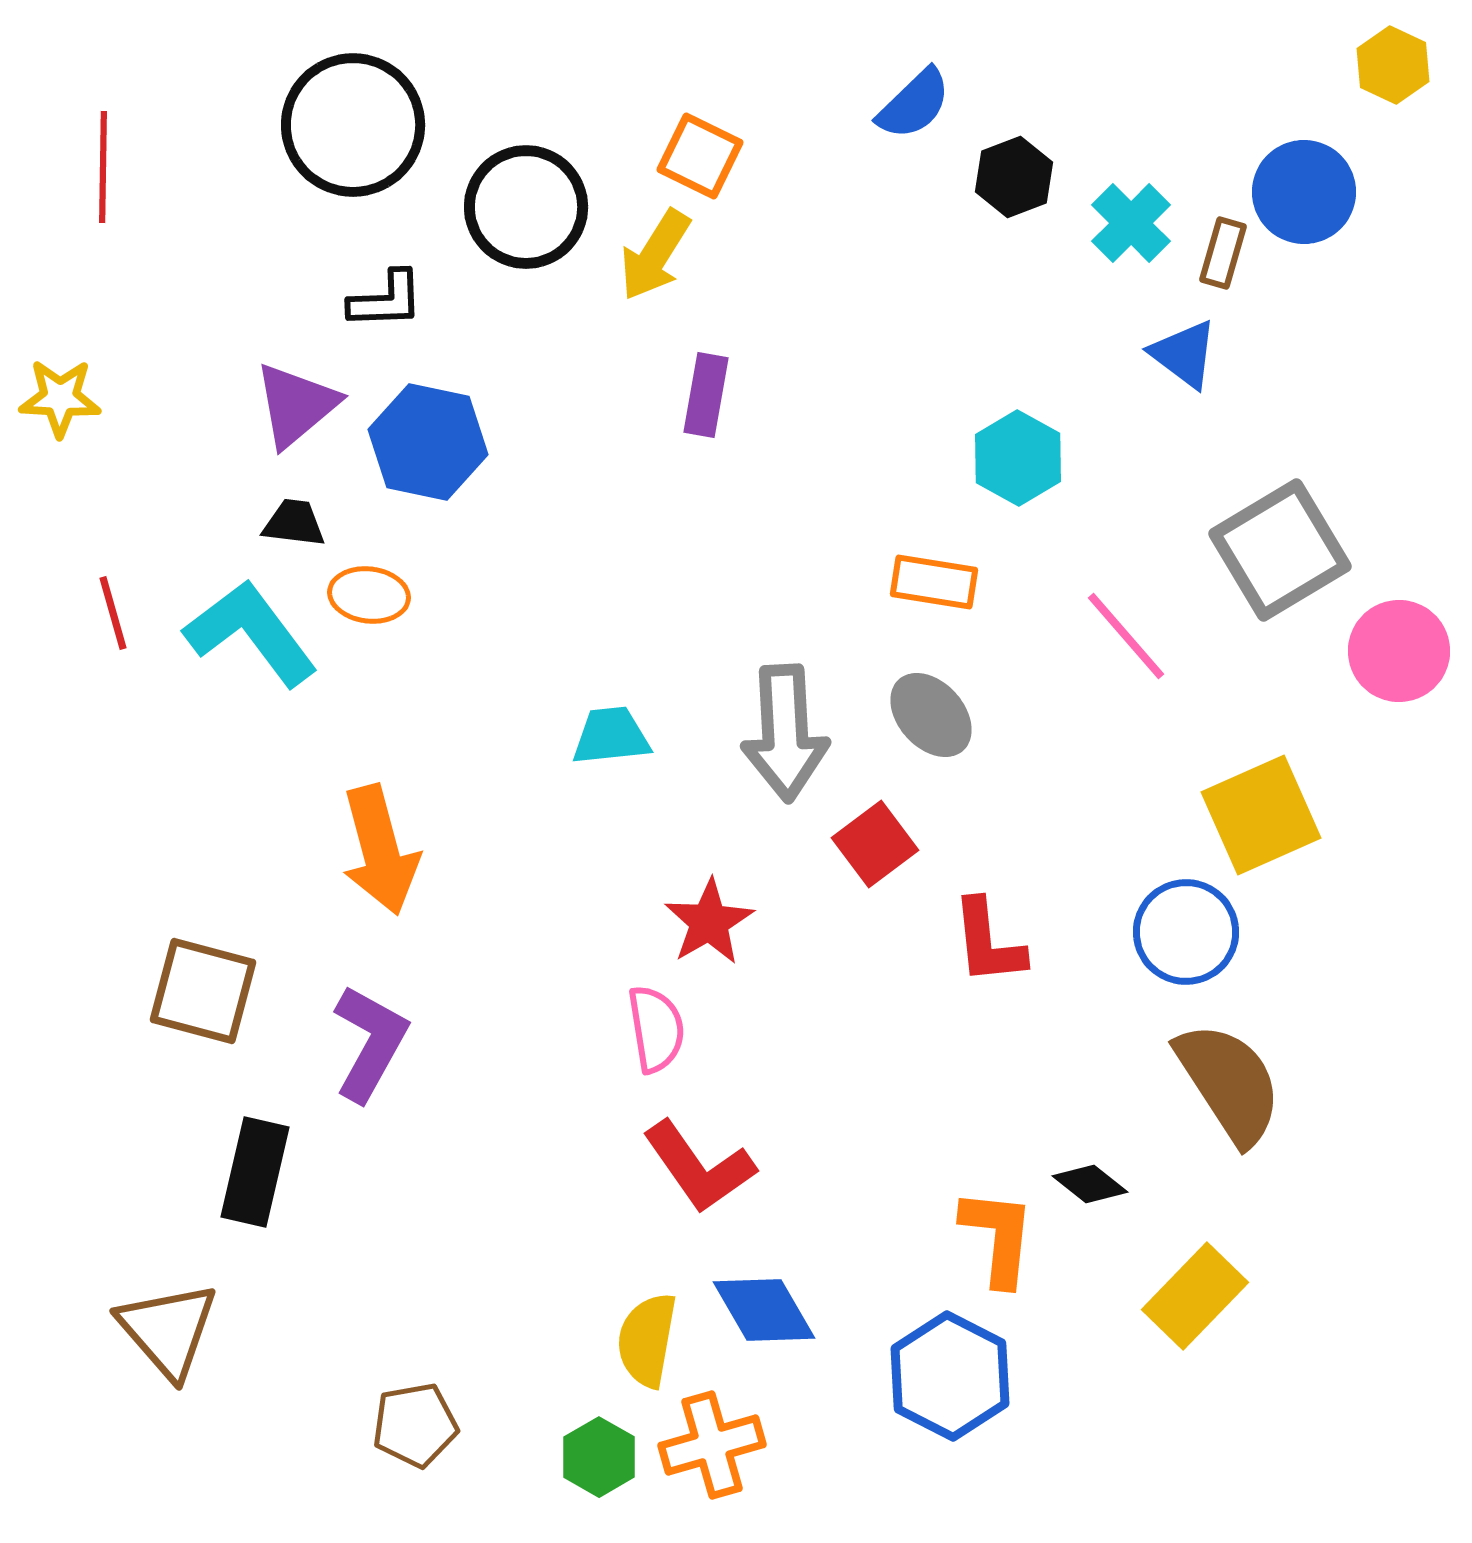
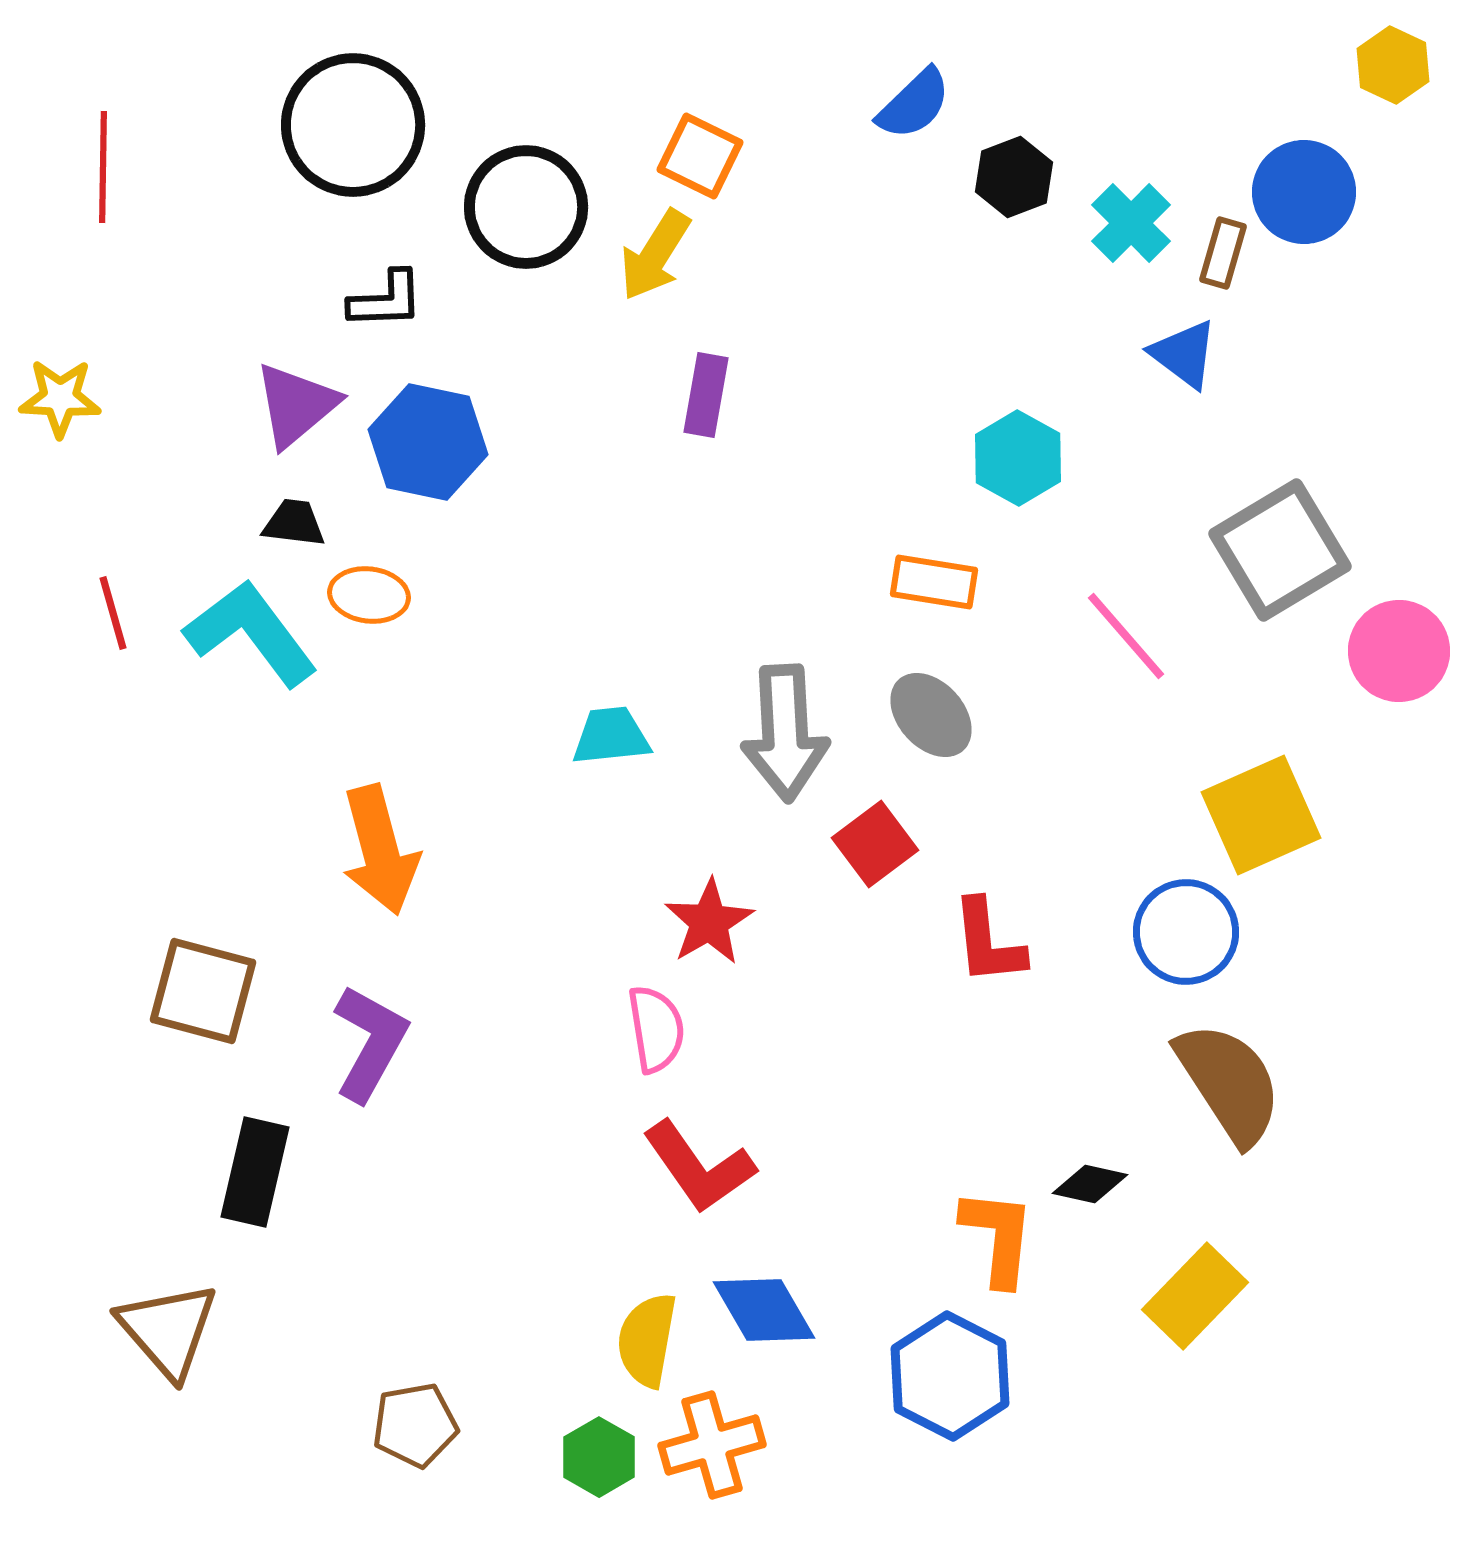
black diamond at (1090, 1184): rotated 26 degrees counterclockwise
